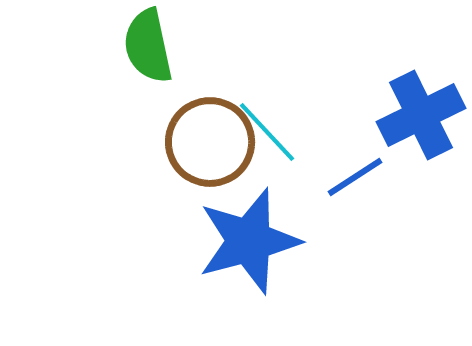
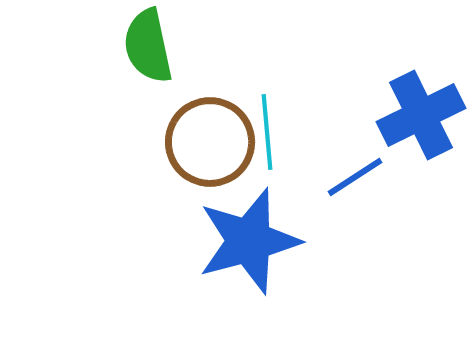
cyan line: rotated 38 degrees clockwise
